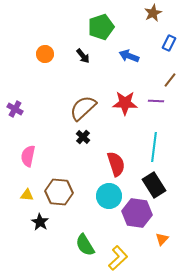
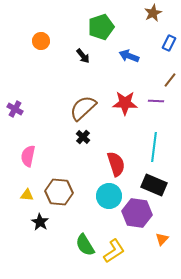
orange circle: moved 4 px left, 13 px up
black rectangle: rotated 35 degrees counterclockwise
yellow L-shape: moved 4 px left, 7 px up; rotated 10 degrees clockwise
